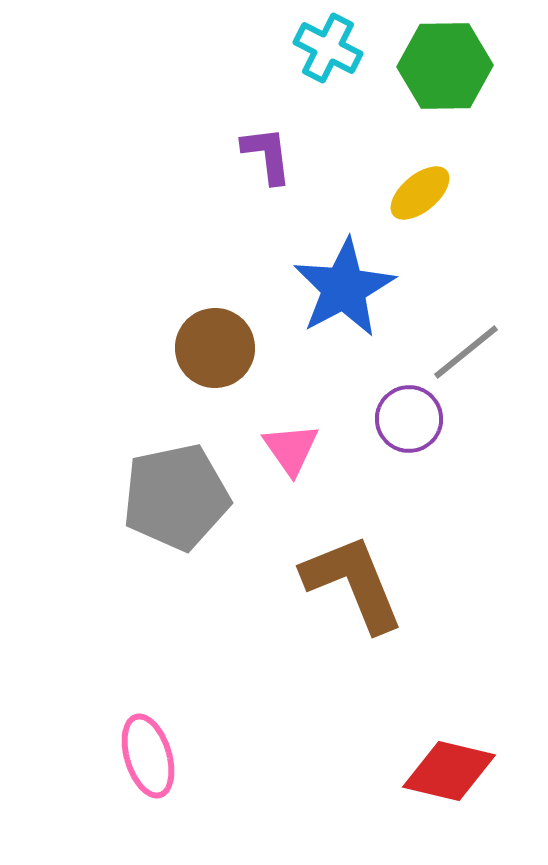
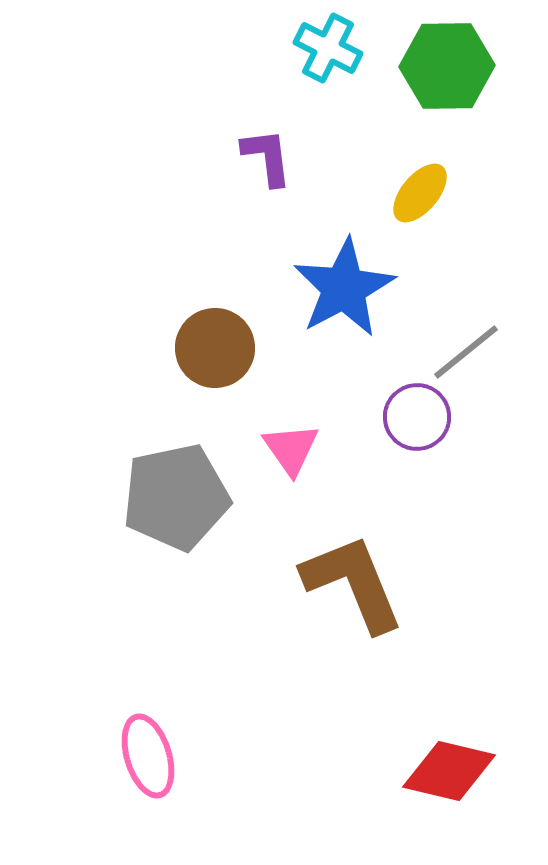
green hexagon: moved 2 px right
purple L-shape: moved 2 px down
yellow ellipse: rotated 10 degrees counterclockwise
purple circle: moved 8 px right, 2 px up
